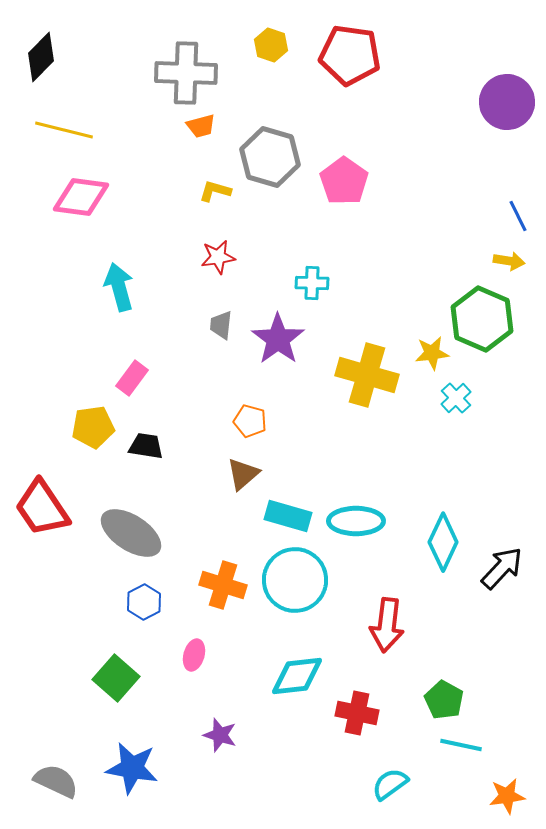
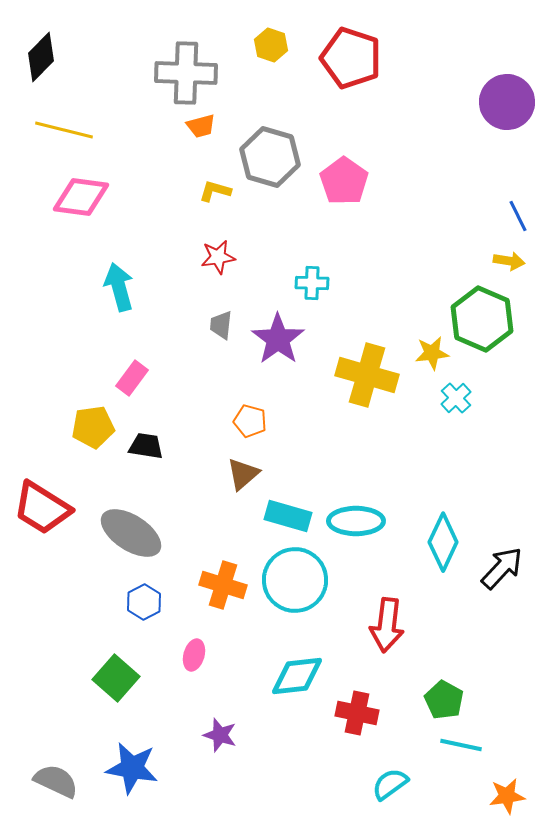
red pentagon at (350, 55): moved 1 px right, 3 px down; rotated 10 degrees clockwise
red trapezoid at (42, 508): rotated 24 degrees counterclockwise
